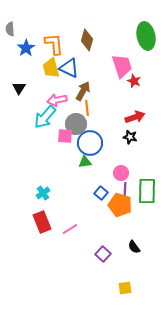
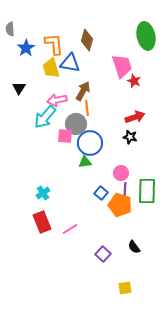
blue triangle: moved 1 px right, 5 px up; rotated 15 degrees counterclockwise
